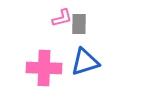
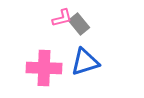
gray rectangle: rotated 40 degrees counterclockwise
